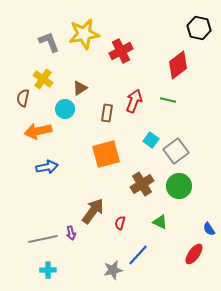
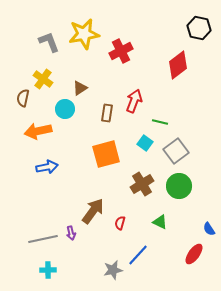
green line: moved 8 px left, 22 px down
cyan square: moved 6 px left, 3 px down
